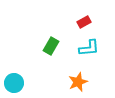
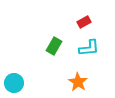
green rectangle: moved 3 px right
orange star: rotated 18 degrees counterclockwise
